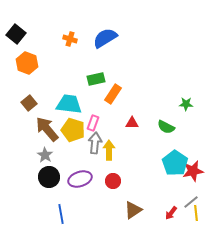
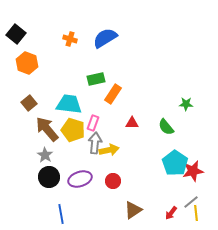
green semicircle: rotated 24 degrees clockwise
yellow arrow: rotated 78 degrees clockwise
